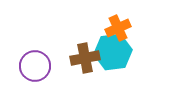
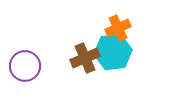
brown cross: rotated 12 degrees counterclockwise
purple circle: moved 10 px left
